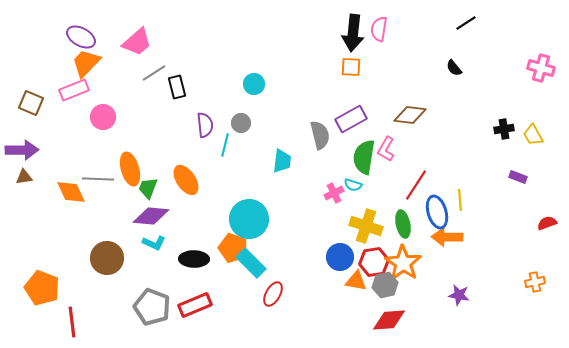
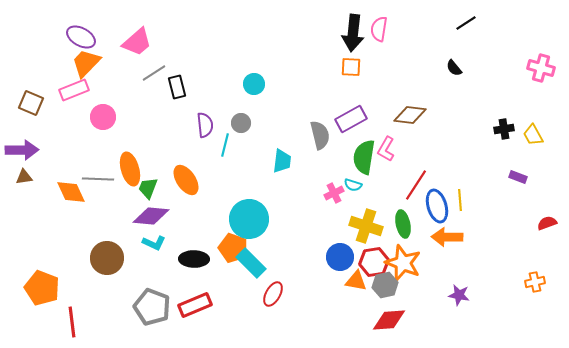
blue ellipse at (437, 212): moved 6 px up
orange star at (403, 263): rotated 12 degrees counterclockwise
